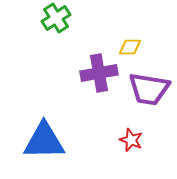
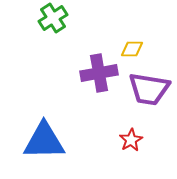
green cross: moved 3 px left
yellow diamond: moved 2 px right, 2 px down
red star: rotated 20 degrees clockwise
